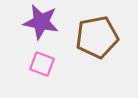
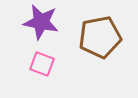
brown pentagon: moved 3 px right
